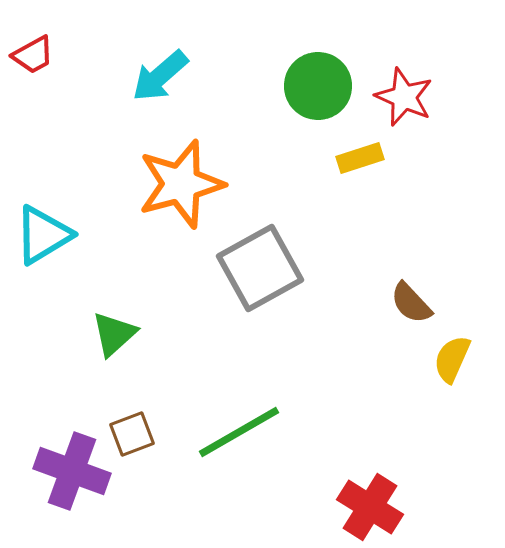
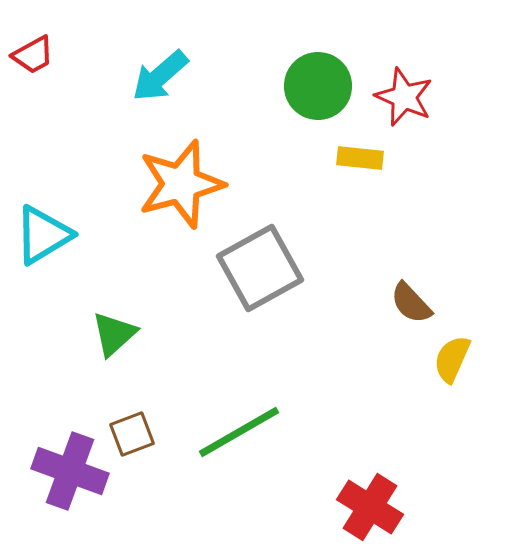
yellow rectangle: rotated 24 degrees clockwise
purple cross: moved 2 px left
